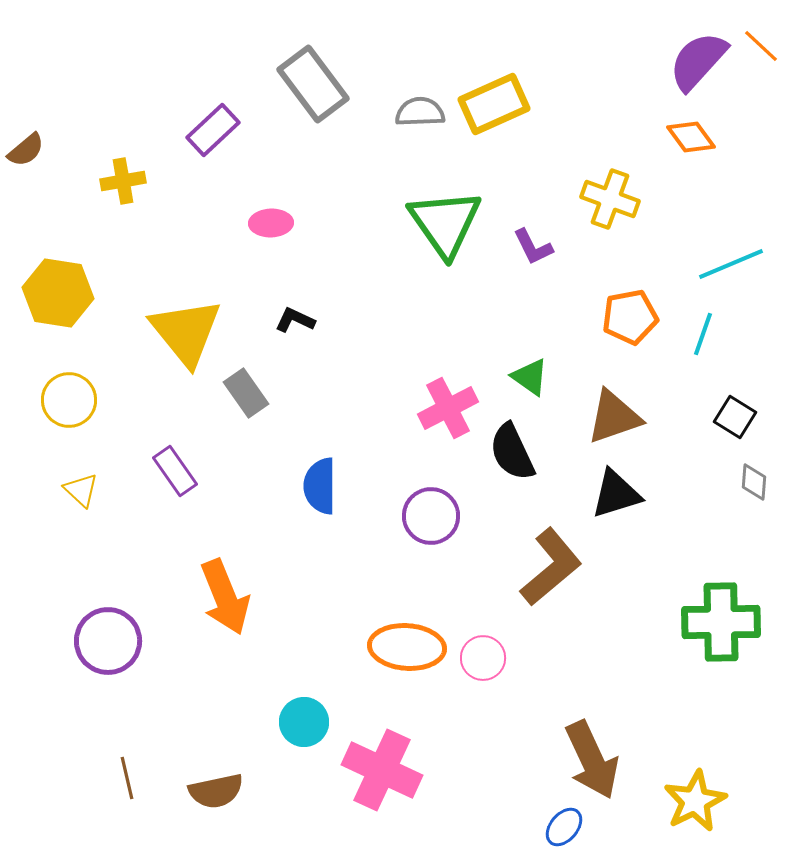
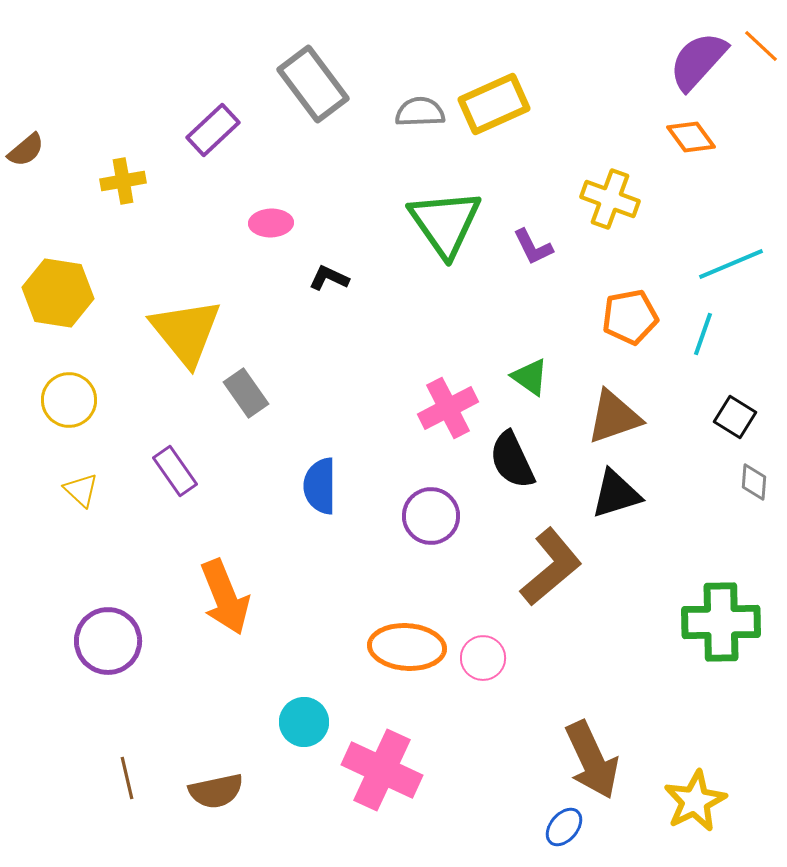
black L-shape at (295, 320): moved 34 px right, 42 px up
black semicircle at (512, 452): moved 8 px down
